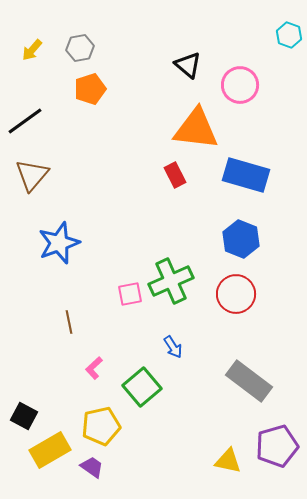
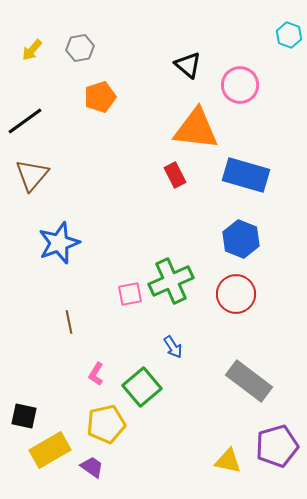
orange pentagon: moved 10 px right, 8 px down
pink L-shape: moved 2 px right, 6 px down; rotated 15 degrees counterclockwise
black square: rotated 16 degrees counterclockwise
yellow pentagon: moved 5 px right, 2 px up
